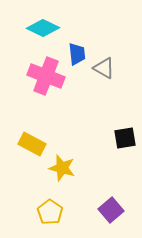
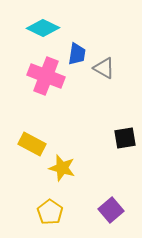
blue trapezoid: rotated 15 degrees clockwise
